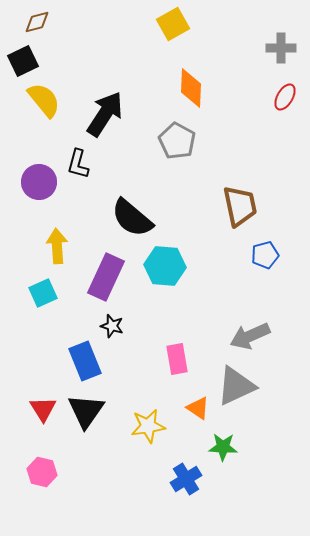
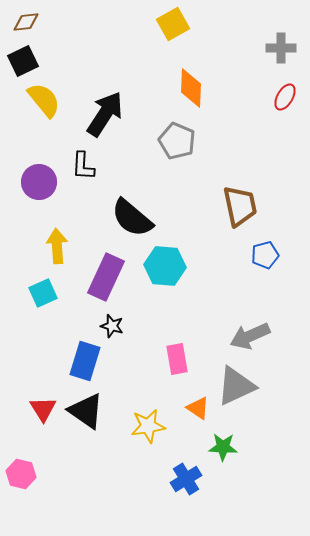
brown diamond: moved 11 px left; rotated 8 degrees clockwise
gray pentagon: rotated 6 degrees counterclockwise
black L-shape: moved 5 px right, 2 px down; rotated 12 degrees counterclockwise
blue rectangle: rotated 39 degrees clockwise
black triangle: rotated 30 degrees counterclockwise
pink hexagon: moved 21 px left, 2 px down
